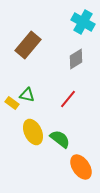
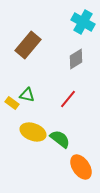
yellow ellipse: rotated 45 degrees counterclockwise
